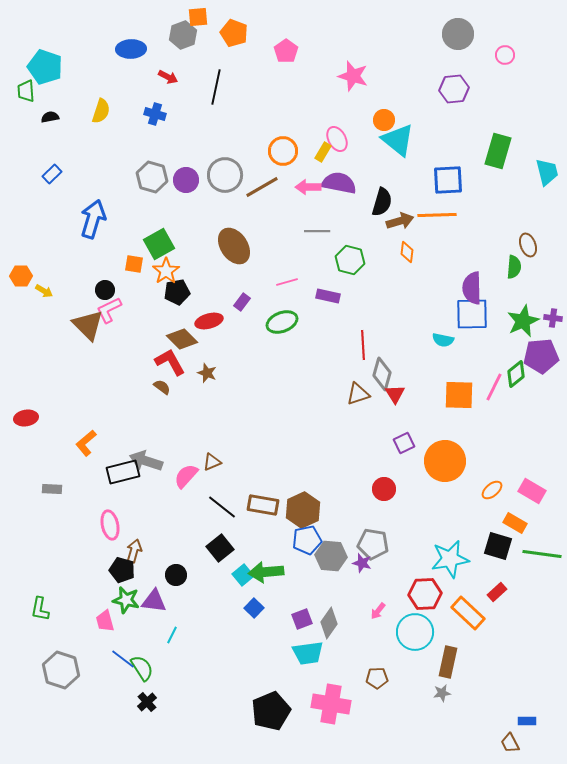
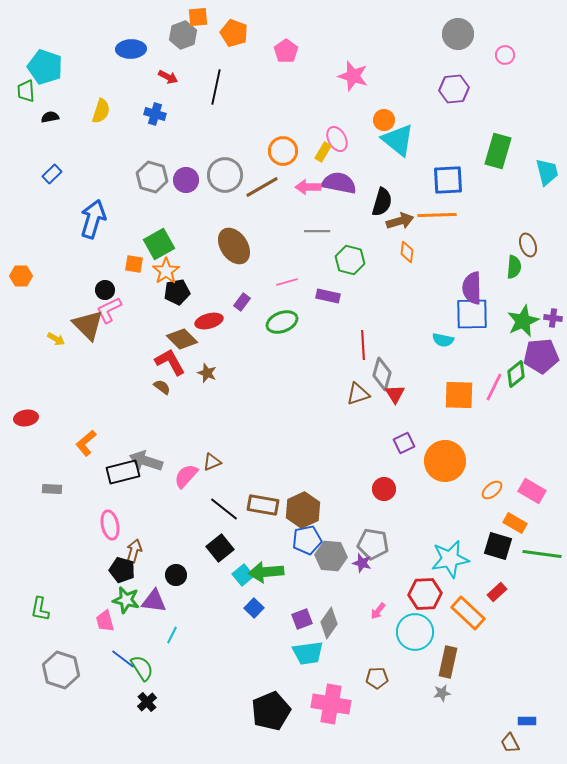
yellow arrow at (44, 291): moved 12 px right, 48 px down
black line at (222, 507): moved 2 px right, 2 px down
